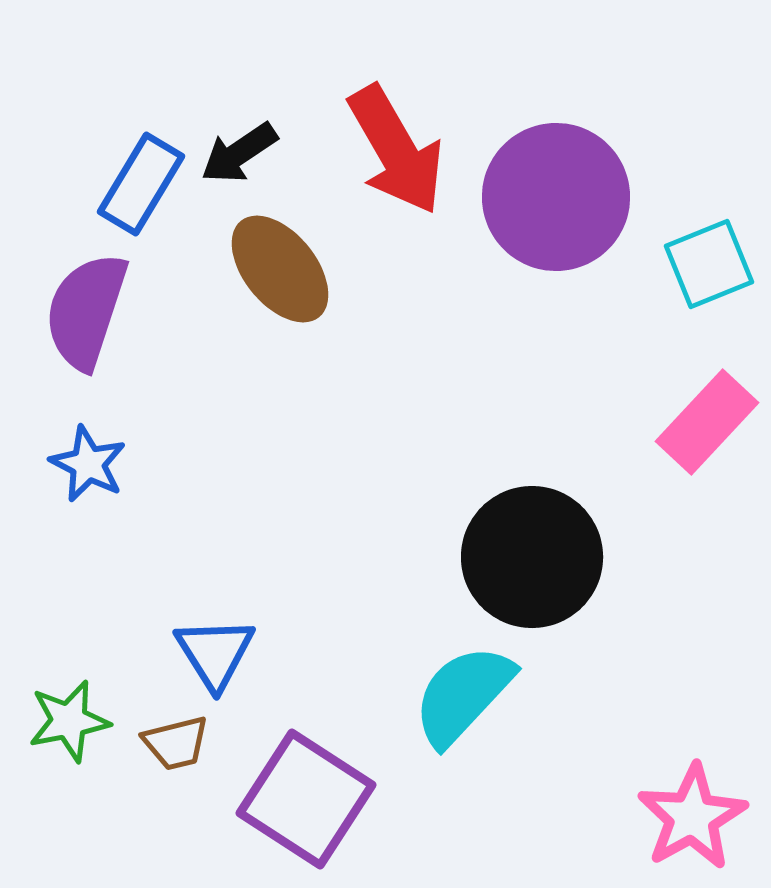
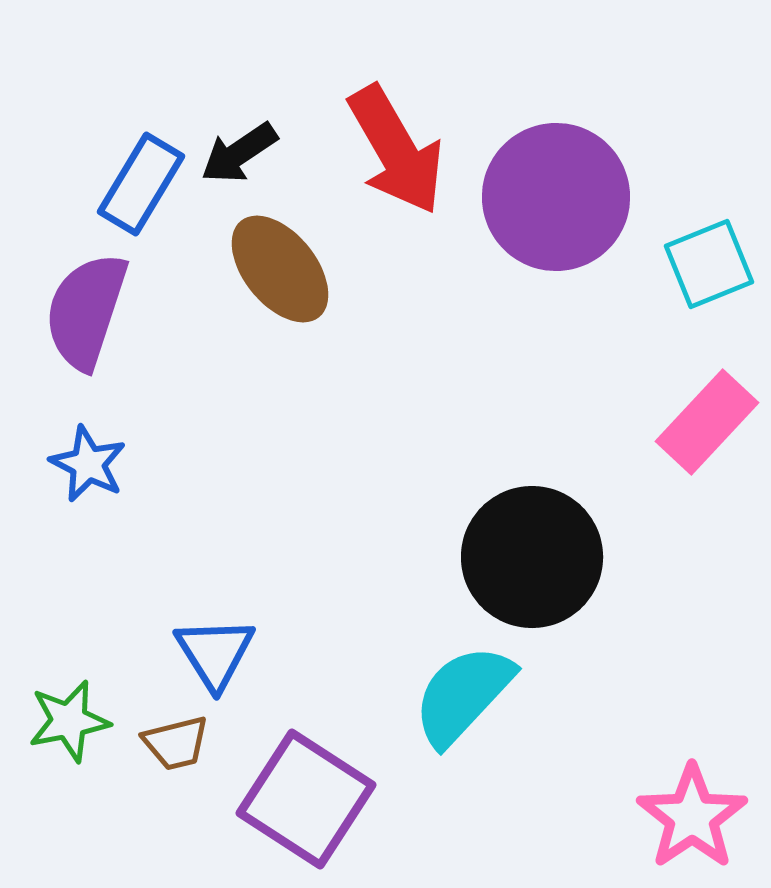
pink star: rotated 5 degrees counterclockwise
